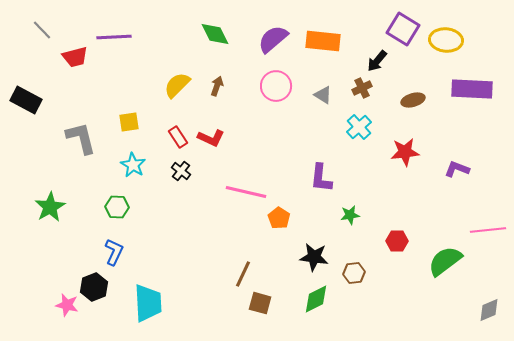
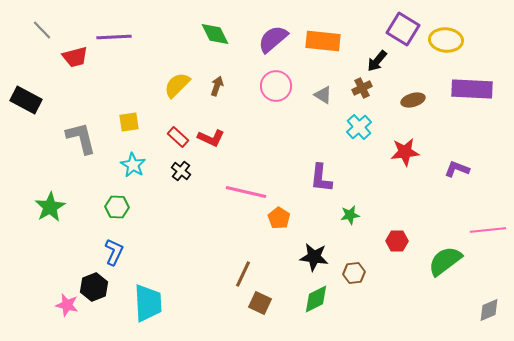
red rectangle at (178, 137): rotated 15 degrees counterclockwise
brown square at (260, 303): rotated 10 degrees clockwise
